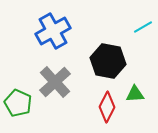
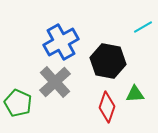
blue cross: moved 8 px right, 11 px down
red diamond: rotated 8 degrees counterclockwise
